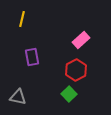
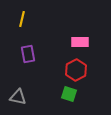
pink rectangle: moved 1 px left, 2 px down; rotated 42 degrees clockwise
purple rectangle: moved 4 px left, 3 px up
green square: rotated 28 degrees counterclockwise
